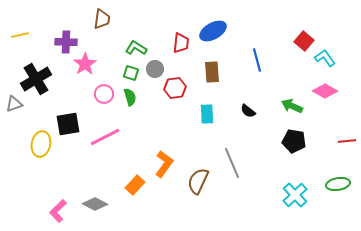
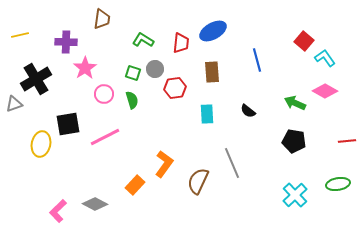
green L-shape: moved 7 px right, 8 px up
pink star: moved 4 px down
green square: moved 2 px right
green semicircle: moved 2 px right, 3 px down
green arrow: moved 3 px right, 3 px up
